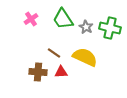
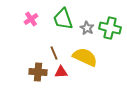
green trapezoid: rotated 15 degrees clockwise
gray star: moved 1 px right, 1 px down
brown line: rotated 32 degrees clockwise
